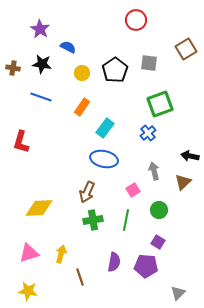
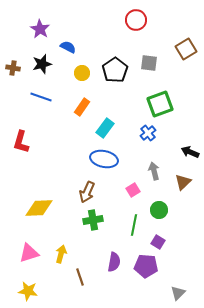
black star: rotated 24 degrees counterclockwise
black arrow: moved 4 px up; rotated 12 degrees clockwise
green line: moved 8 px right, 5 px down
